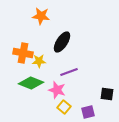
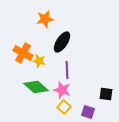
orange star: moved 4 px right, 3 px down; rotated 18 degrees counterclockwise
orange cross: rotated 18 degrees clockwise
yellow star: rotated 16 degrees clockwise
purple line: moved 2 px left, 2 px up; rotated 72 degrees counterclockwise
green diamond: moved 5 px right, 4 px down; rotated 20 degrees clockwise
pink star: moved 5 px right
black square: moved 1 px left
purple square: rotated 32 degrees clockwise
